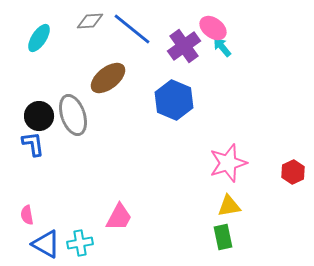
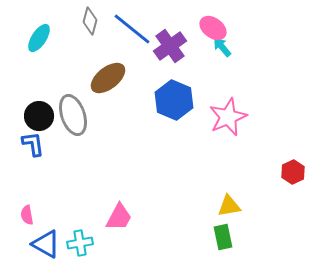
gray diamond: rotated 72 degrees counterclockwise
purple cross: moved 14 px left
pink star: moved 46 px up; rotated 6 degrees counterclockwise
